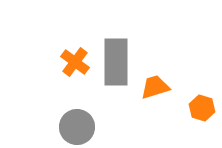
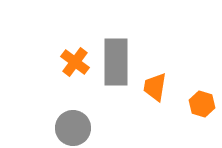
orange trapezoid: rotated 64 degrees counterclockwise
orange hexagon: moved 4 px up
gray circle: moved 4 px left, 1 px down
